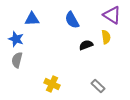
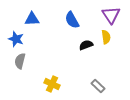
purple triangle: moved 1 px left; rotated 24 degrees clockwise
gray semicircle: moved 3 px right, 1 px down
